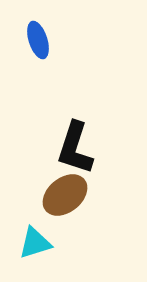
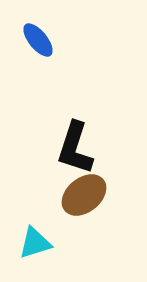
blue ellipse: rotated 21 degrees counterclockwise
brown ellipse: moved 19 px right
